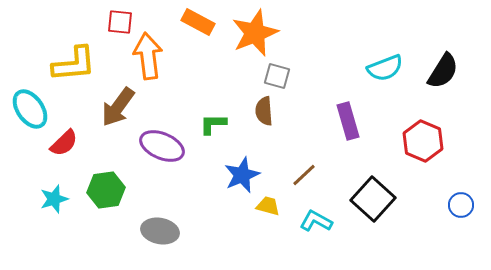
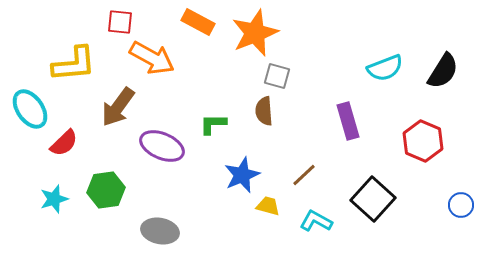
orange arrow: moved 4 px right, 2 px down; rotated 126 degrees clockwise
